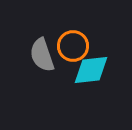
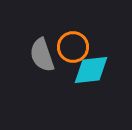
orange circle: moved 1 px down
